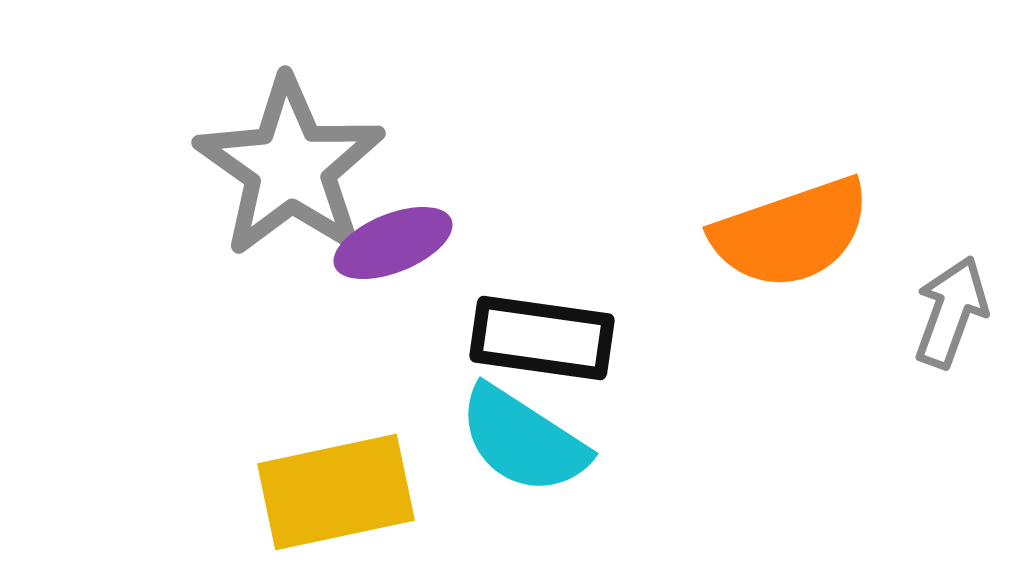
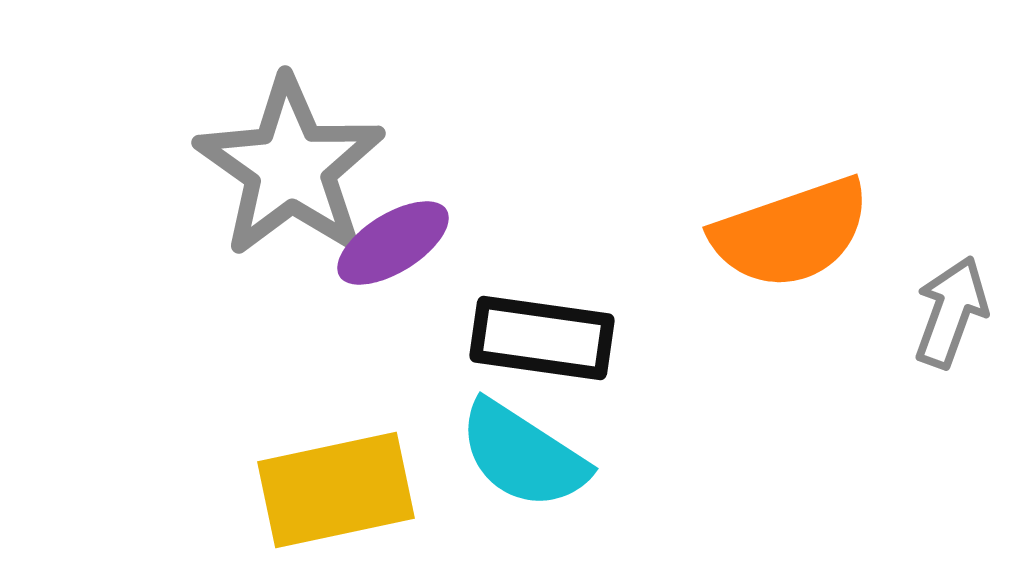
purple ellipse: rotated 10 degrees counterclockwise
cyan semicircle: moved 15 px down
yellow rectangle: moved 2 px up
